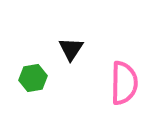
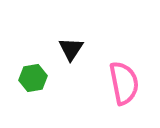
pink semicircle: rotated 12 degrees counterclockwise
